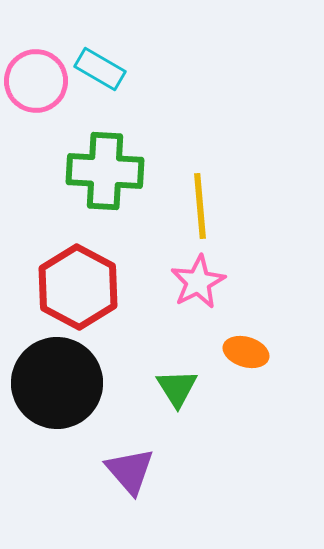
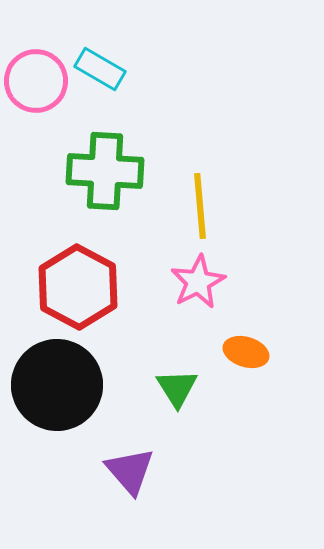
black circle: moved 2 px down
